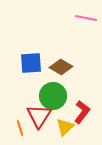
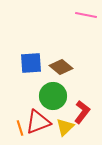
pink line: moved 3 px up
brown diamond: rotated 10 degrees clockwise
red triangle: moved 1 px left, 6 px down; rotated 36 degrees clockwise
